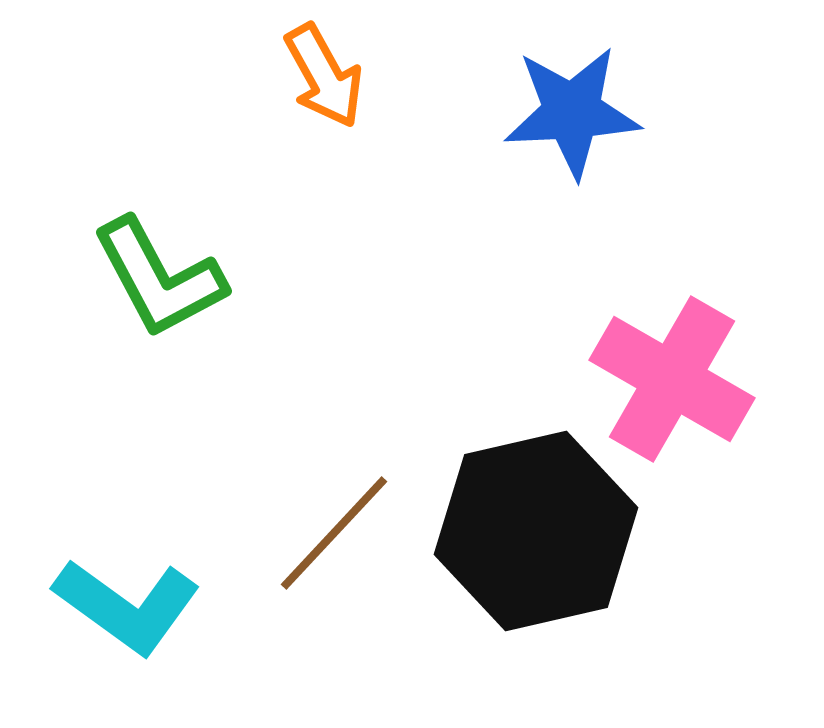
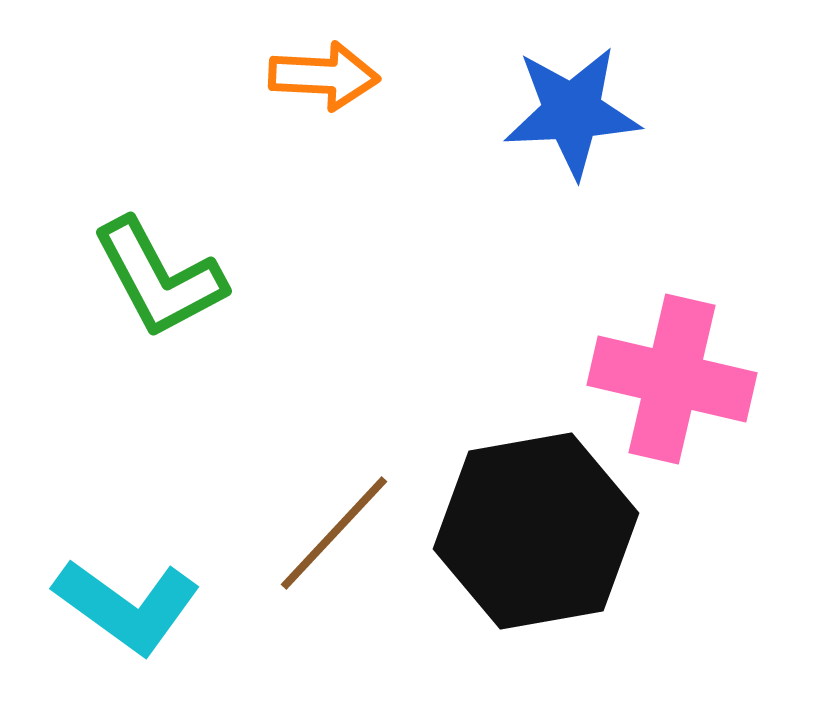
orange arrow: rotated 58 degrees counterclockwise
pink cross: rotated 17 degrees counterclockwise
black hexagon: rotated 3 degrees clockwise
